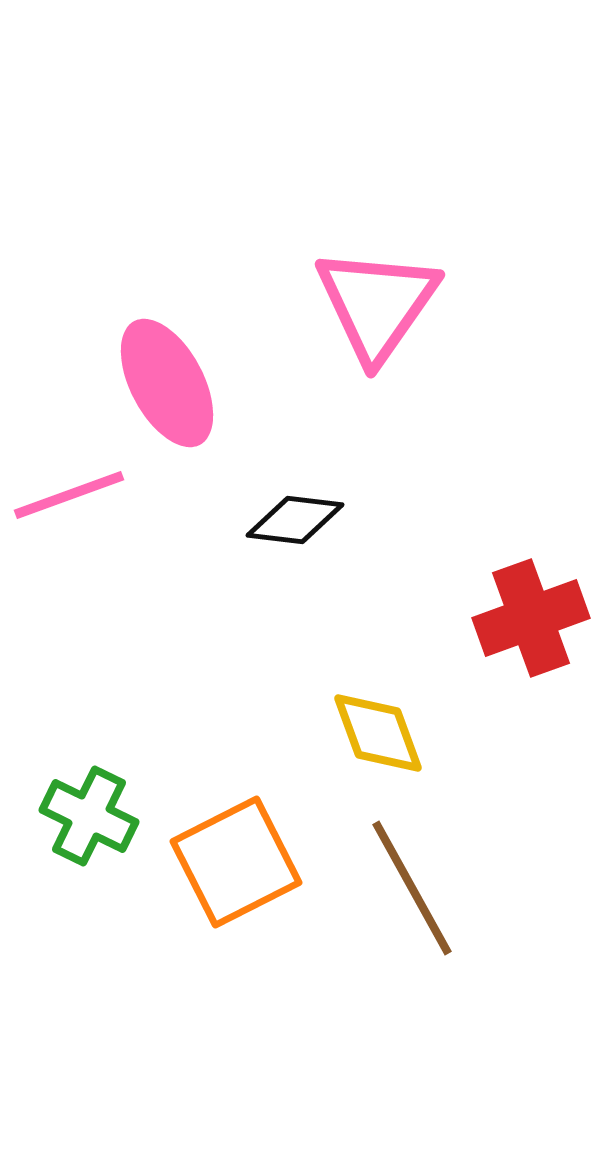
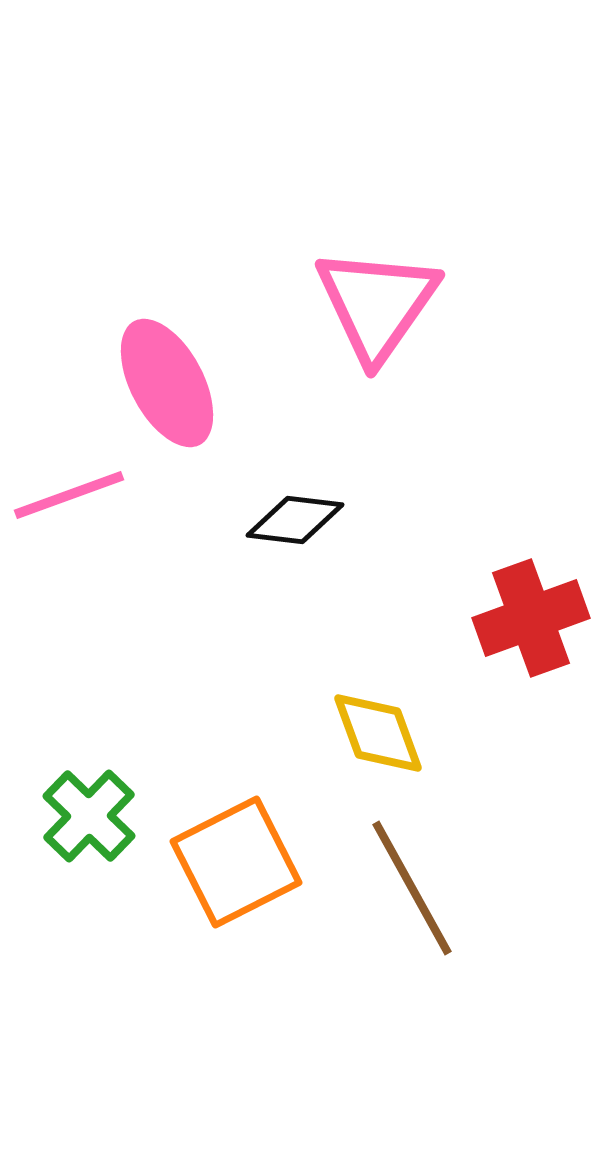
green cross: rotated 18 degrees clockwise
